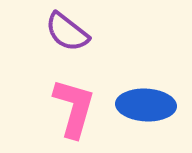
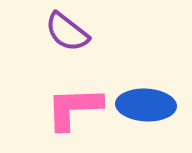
pink L-shape: rotated 108 degrees counterclockwise
